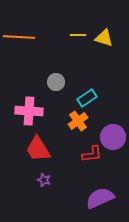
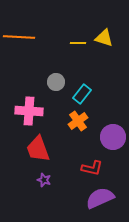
yellow line: moved 8 px down
cyan rectangle: moved 5 px left, 4 px up; rotated 18 degrees counterclockwise
red trapezoid: rotated 12 degrees clockwise
red L-shape: moved 14 px down; rotated 20 degrees clockwise
